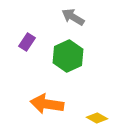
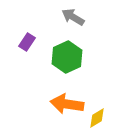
green hexagon: moved 1 px left, 1 px down
orange arrow: moved 20 px right
yellow diamond: rotated 60 degrees counterclockwise
